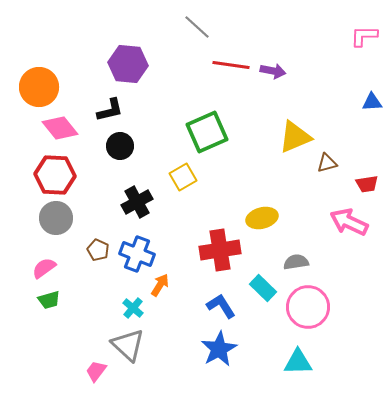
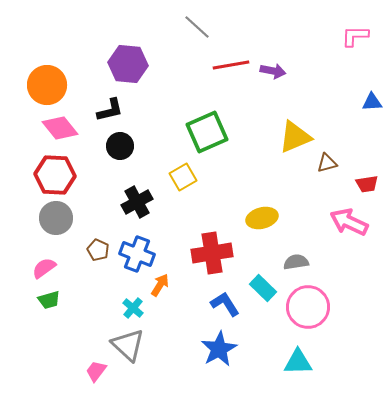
pink L-shape: moved 9 px left
red line: rotated 18 degrees counterclockwise
orange circle: moved 8 px right, 2 px up
red cross: moved 8 px left, 3 px down
blue L-shape: moved 4 px right, 2 px up
